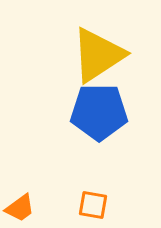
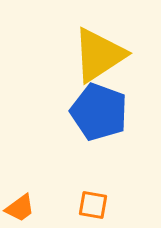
yellow triangle: moved 1 px right
blue pentagon: rotated 20 degrees clockwise
